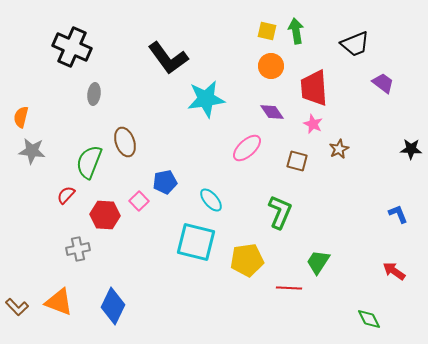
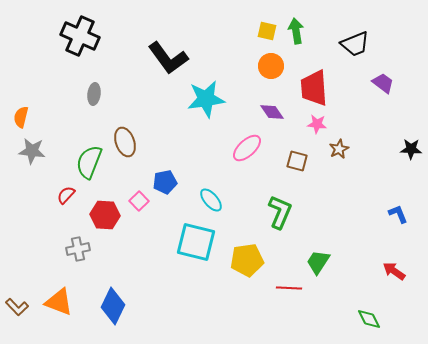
black cross: moved 8 px right, 11 px up
pink star: moved 4 px right; rotated 18 degrees counterclockwise
